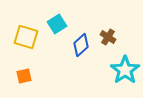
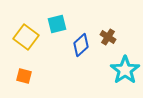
cyan square: rotated 18 degrees clockwise
yellow square: rotated 20 degrees clockwise
orange square: rotated 28 degrees clockwise
